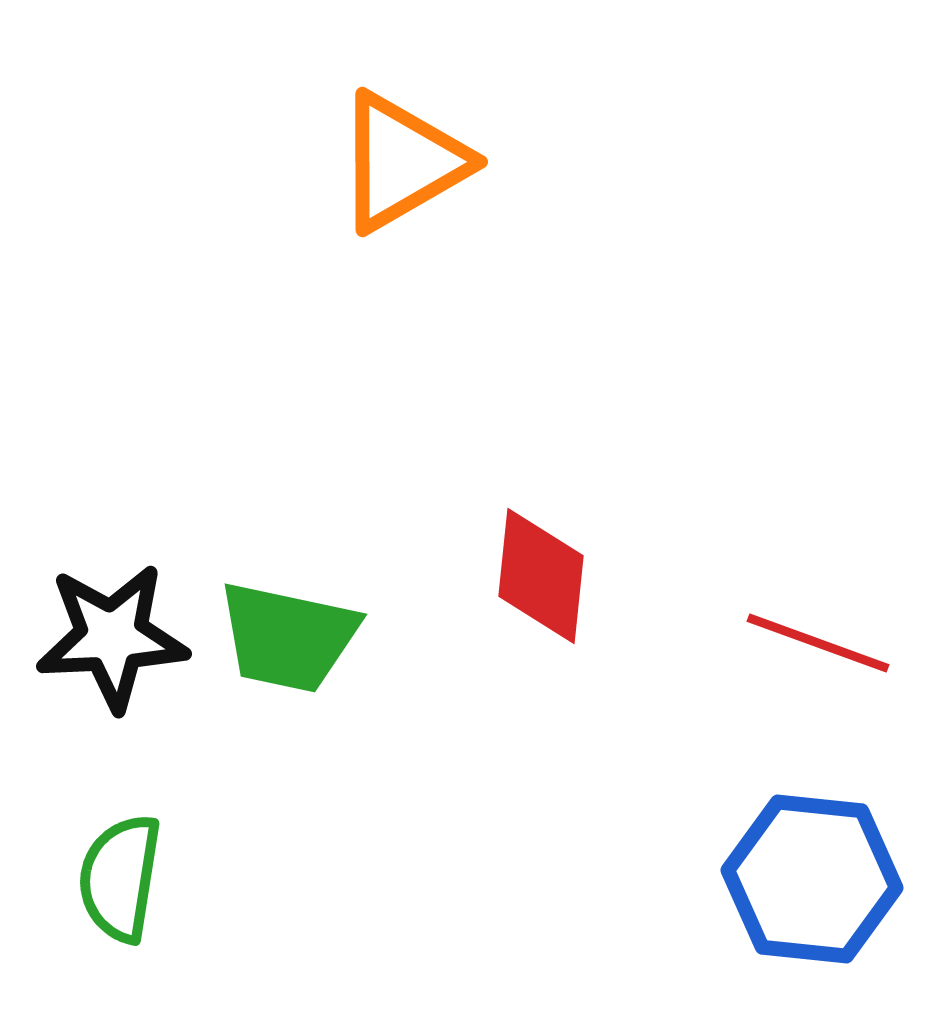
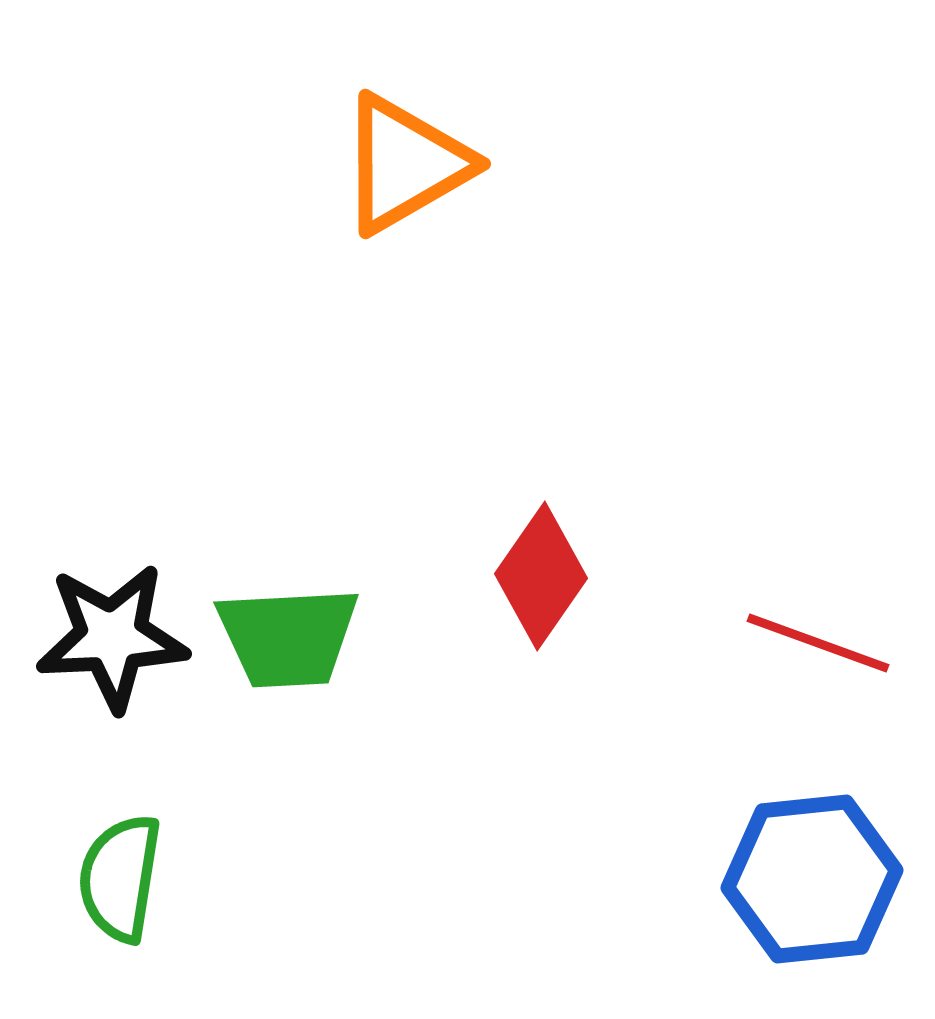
orange triangle: moved 3 px right, 2 px down
red diamond: rotated 29 degrees clockwise
green trapezoid: rotated 15 degrees counterclockwise
blue hexagon: rotated 12 degrees counterclockwise
